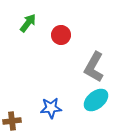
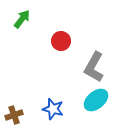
green arrow: moved 6 px left, 4 px up
red circle: moved 6 px down
blue star: moved 2 px right, 1 px down; rotated 20 degrees clockwise
brown cross: moved 2 px right, 6 px up; rotated 12 degrees counterclockwise
